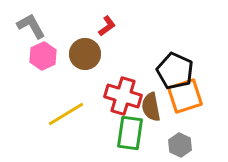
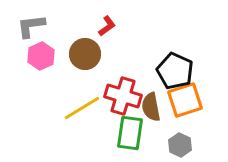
gray L-shape: rotated 68 degrees counterclockwise
pink hexagon: moved 2 px left
orange square: moved 4 px down
yellow line: moved 16 px right, 6 px up
